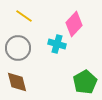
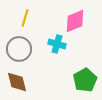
yellow line: moved 1 px right, 2 px down; rotated 72 degrees clockwise
pink diamond: moved 1 px right, 3 px up; rotated 25 degrees clockwise
gray circle: moved 1 px right, 1 px down
green pentagon: moved 2 px up
